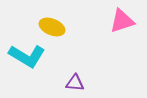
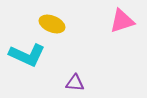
yellow ellipse: moved 3 px up
cyan L-shape: moved 1 px up; rotated 6 degrees counterclockwise
